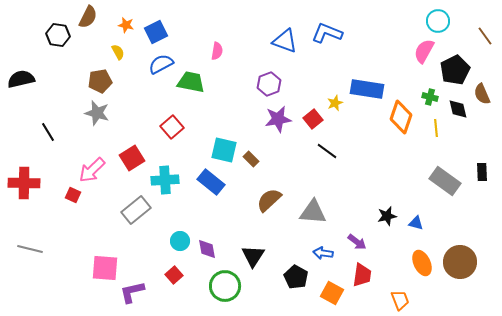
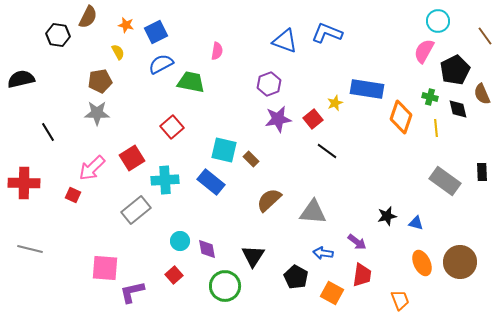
gray star at (97, 113): rotated 15 degrees counterclockwise
pink arrow at (92, 170): moved 2 px up
